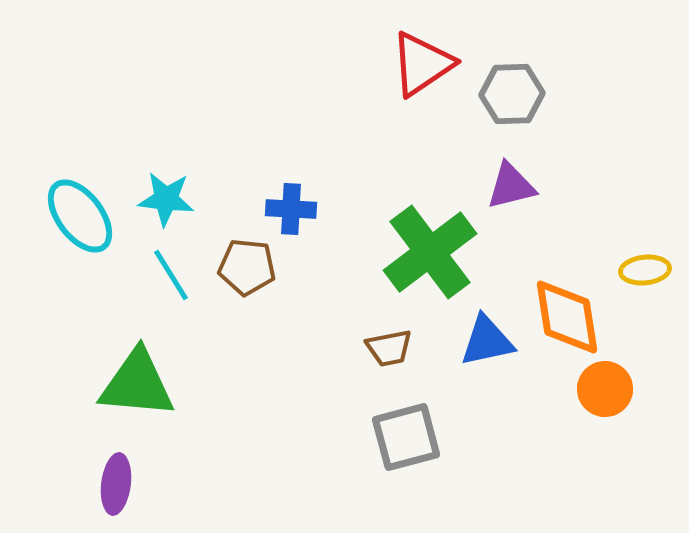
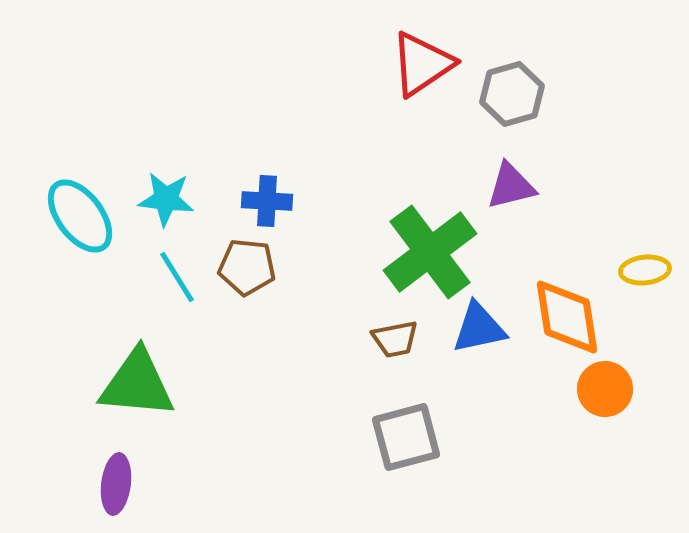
gray hexagon: rotated 14 degrees counterclockwise
blue cross: moved 24 px left, 8 px up
cyan line: moved 6 px right, 2 px down
blue triangle: moved 8 px left, 13 px up
brown trapezoid: moved 6 px right, 9 px up
